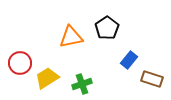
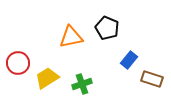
black pentagon: rotated 15 degrees counterclockwise
red circle: moved 2 px left
